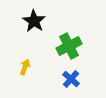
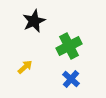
black star: rotated 15 degrees clockwise
yellow arrow: rotated 28 degrees clockwise
